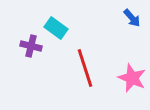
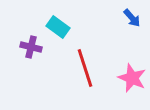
cyan rectangle: moved 2 px right, 1 px up
purple cross: moved 1 px down
